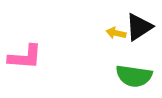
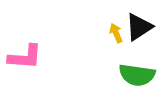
yellow arrow: rotated 54 degrees clockwise
green semicircle: moved 3 px right, 1 px up
